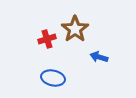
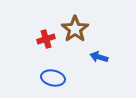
red cross: moved 1 px left
